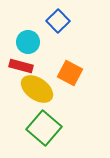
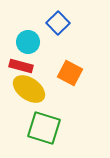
blue square: moved 2 px down
yellow ellipse: moved 8 px left
green square: rotated 24 degrees counterclockwise
